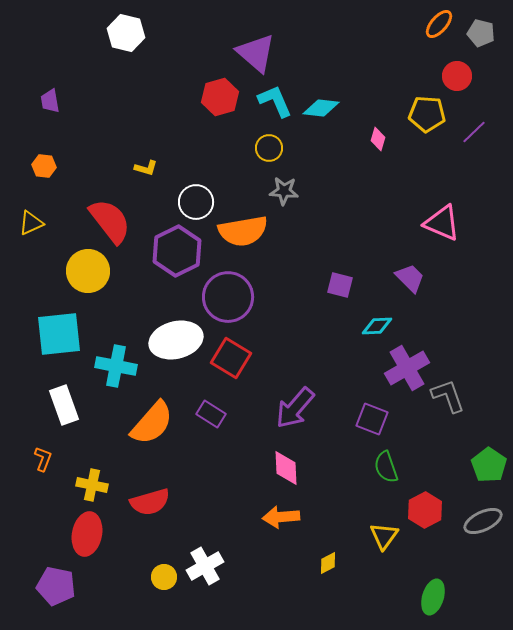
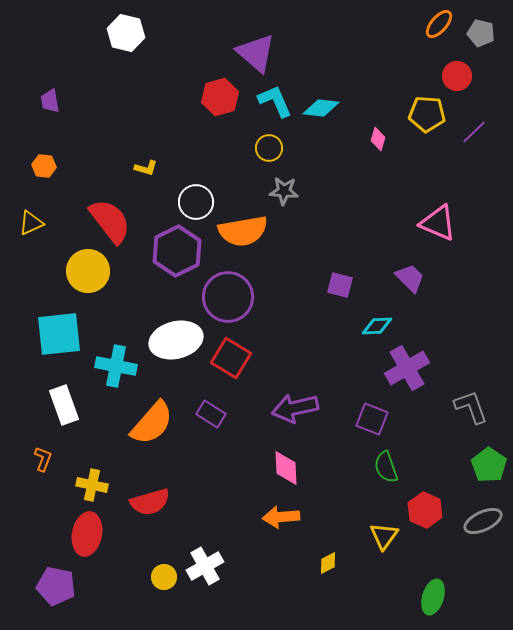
pink triangle at (442, 223): moved 4 px left
gray L-shape at (448, 396): moved 23 px right, 11 px down
purple arrow at (295, 408): rotated 36 degrees clockwise
red hexagon at (425, 510): rotated 8 degrees counterclockwise
